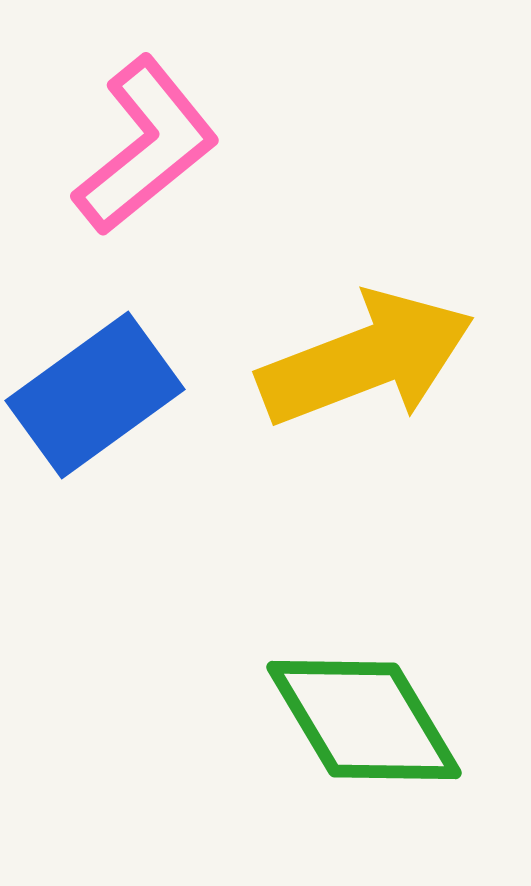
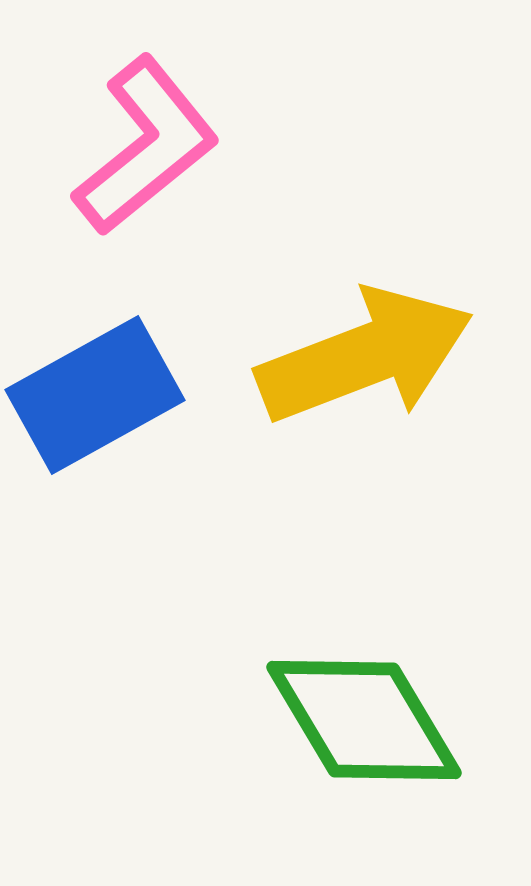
yellow arrow: moved 1 px left, 3 px up
blue rectangle: rotated 7 degrees clockwise
